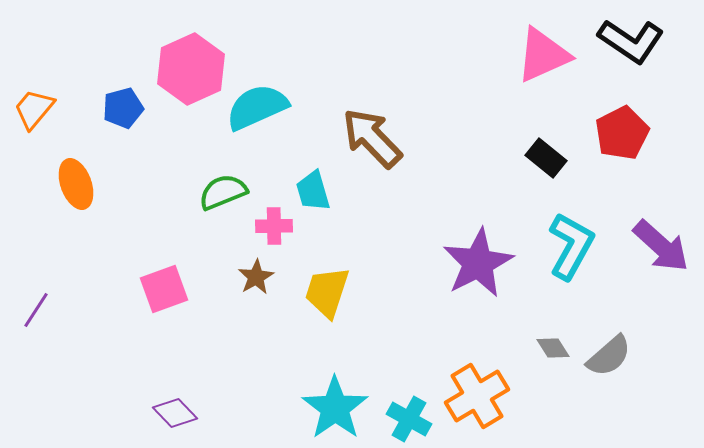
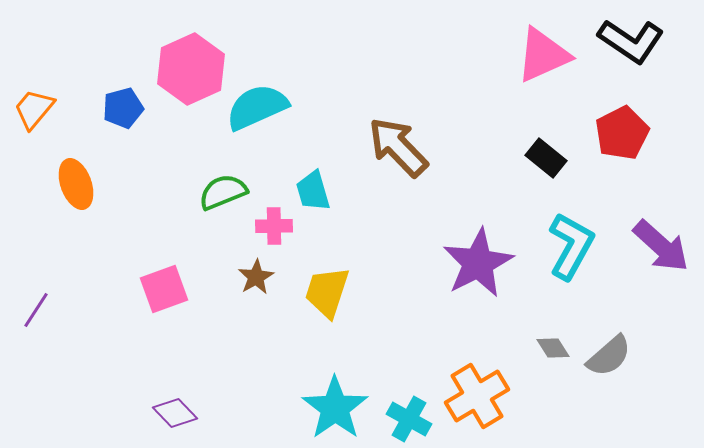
brown arrow: moved 26 px right, 9 px down
